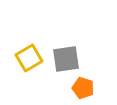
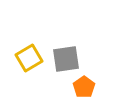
orange pentagon: moved 1 px right, 1 px up; rotated 20 degrees clockwise
